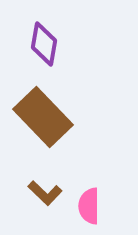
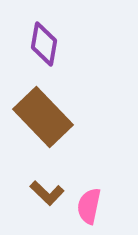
brown L-shape: moved 2 px right
pink semicircle: rotated 12 degrees clockwise
